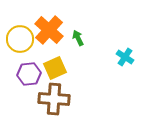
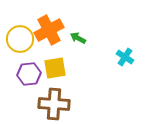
orange cross: rotated 20 degrees clockwise
green arrow: rotated 35 degrees counterclockwise
yellow square: rotated 15 degrees clockwise
brown cross: moved 5 px down
